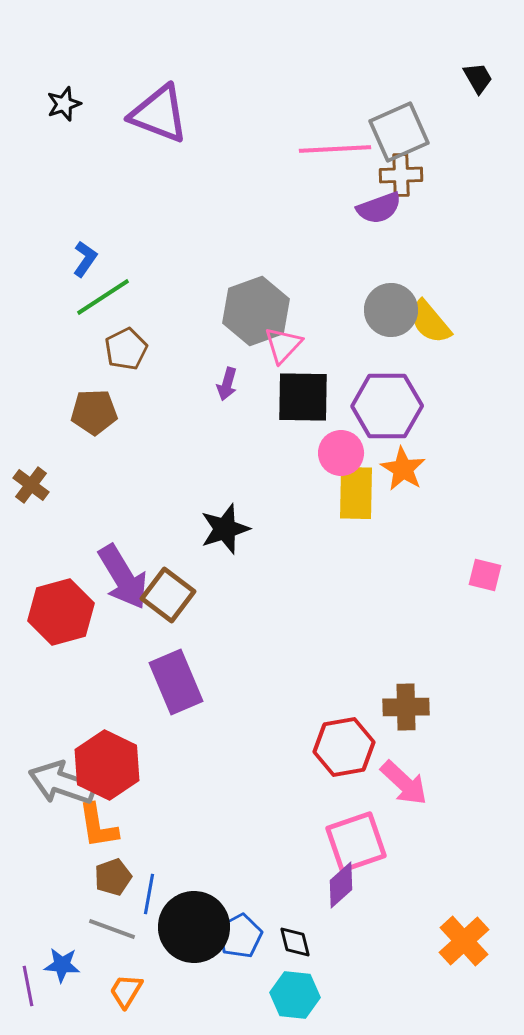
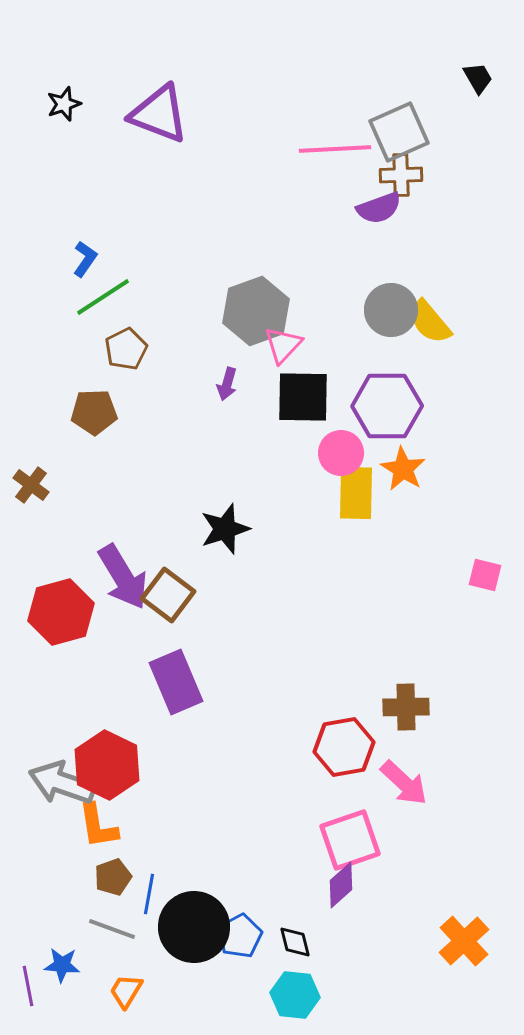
pink square at (356, 842): moved 6 px left, 2 px up
